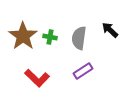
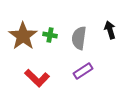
black arrow: rotated 30 degrees clockwise
green cross: moved 2 px up
